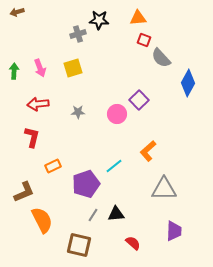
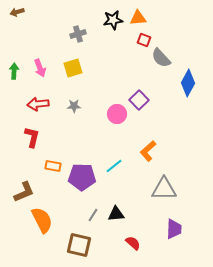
black star: moved 14 px right; rotated 12 degrees counterclockwise
gray star: moved 4 px left, 6 px up
orange rectangle: rotated 35 degrees clockwise
purple pentagon: moved 4 px left, 7 px up; rotated 20 degrees clockwise
purple trapezoid: moved 2 px up
